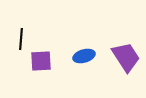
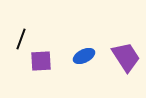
black line: rotated 15 degrees clockwise
blue ellipse: rotated 10 degrees counterclockwise
